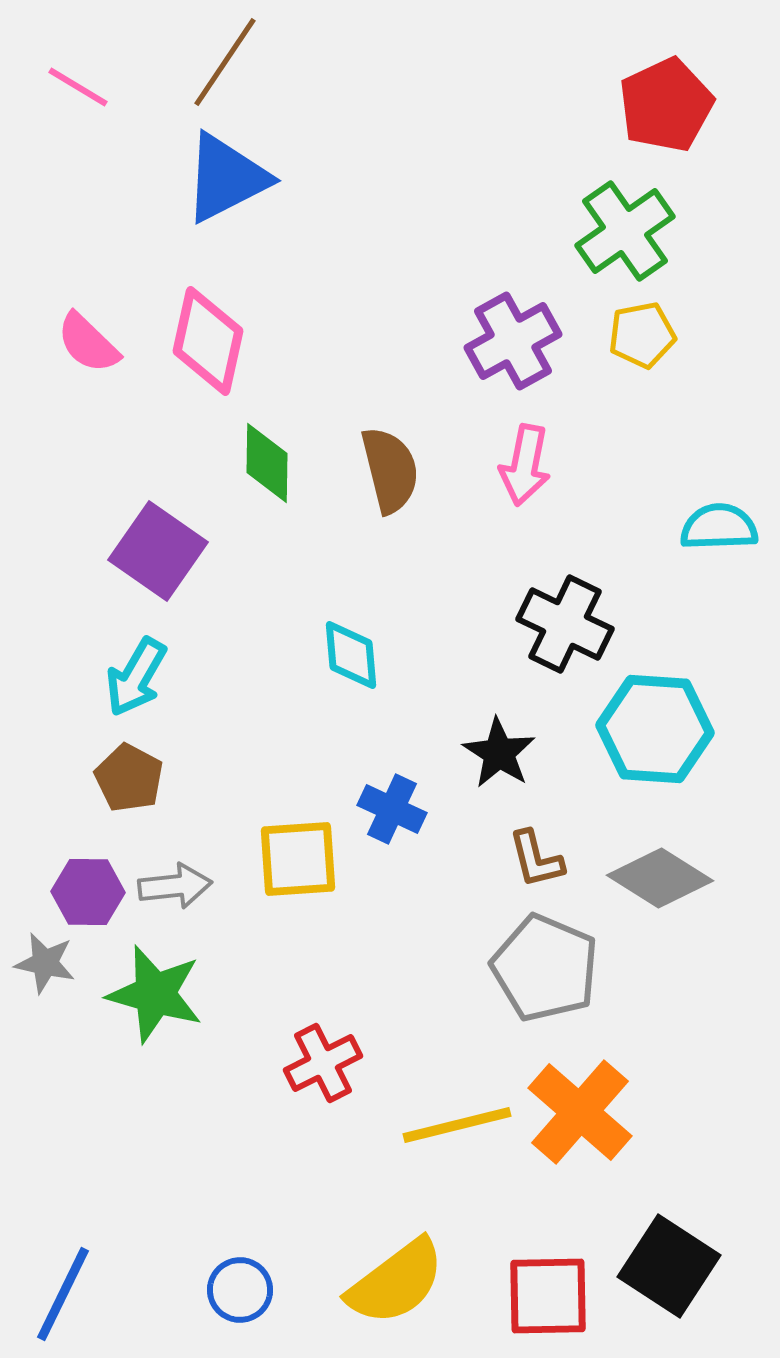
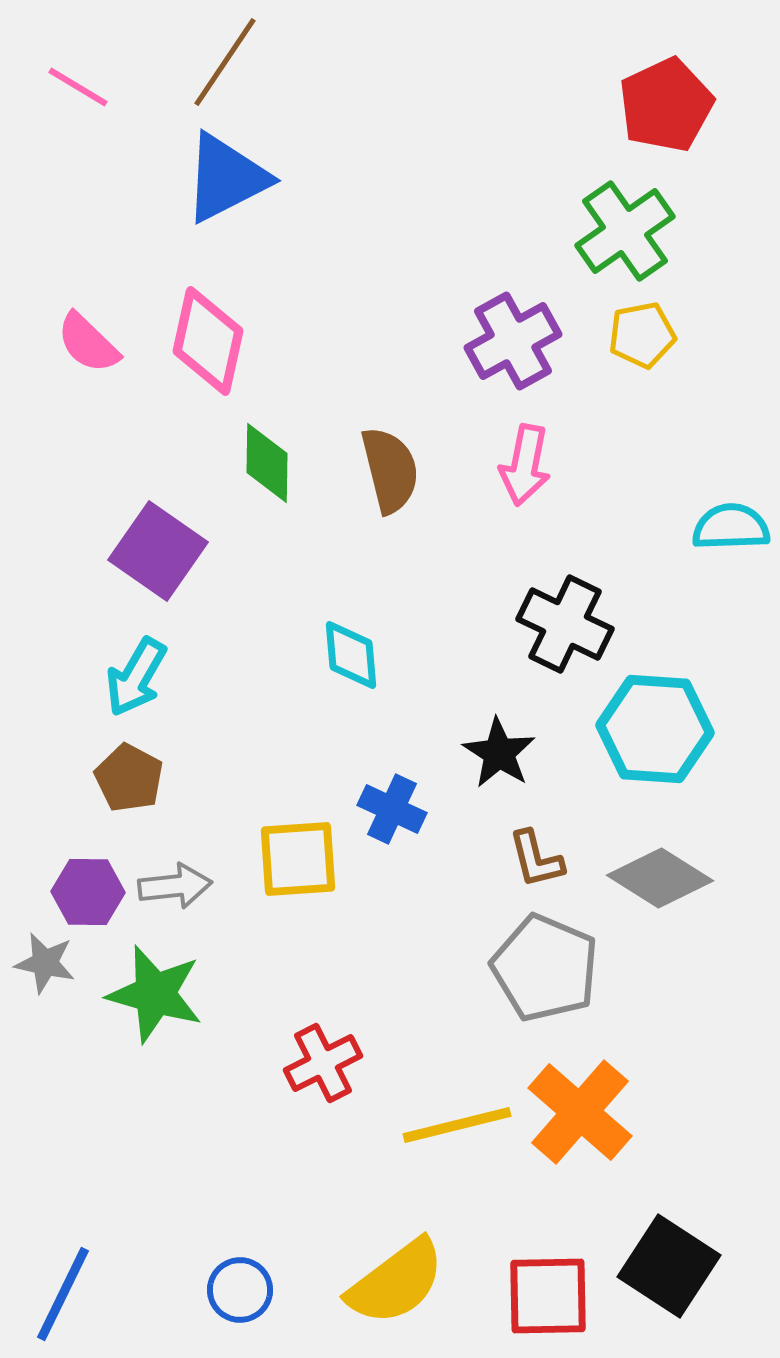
cyan semicircle: moved 12 px right
